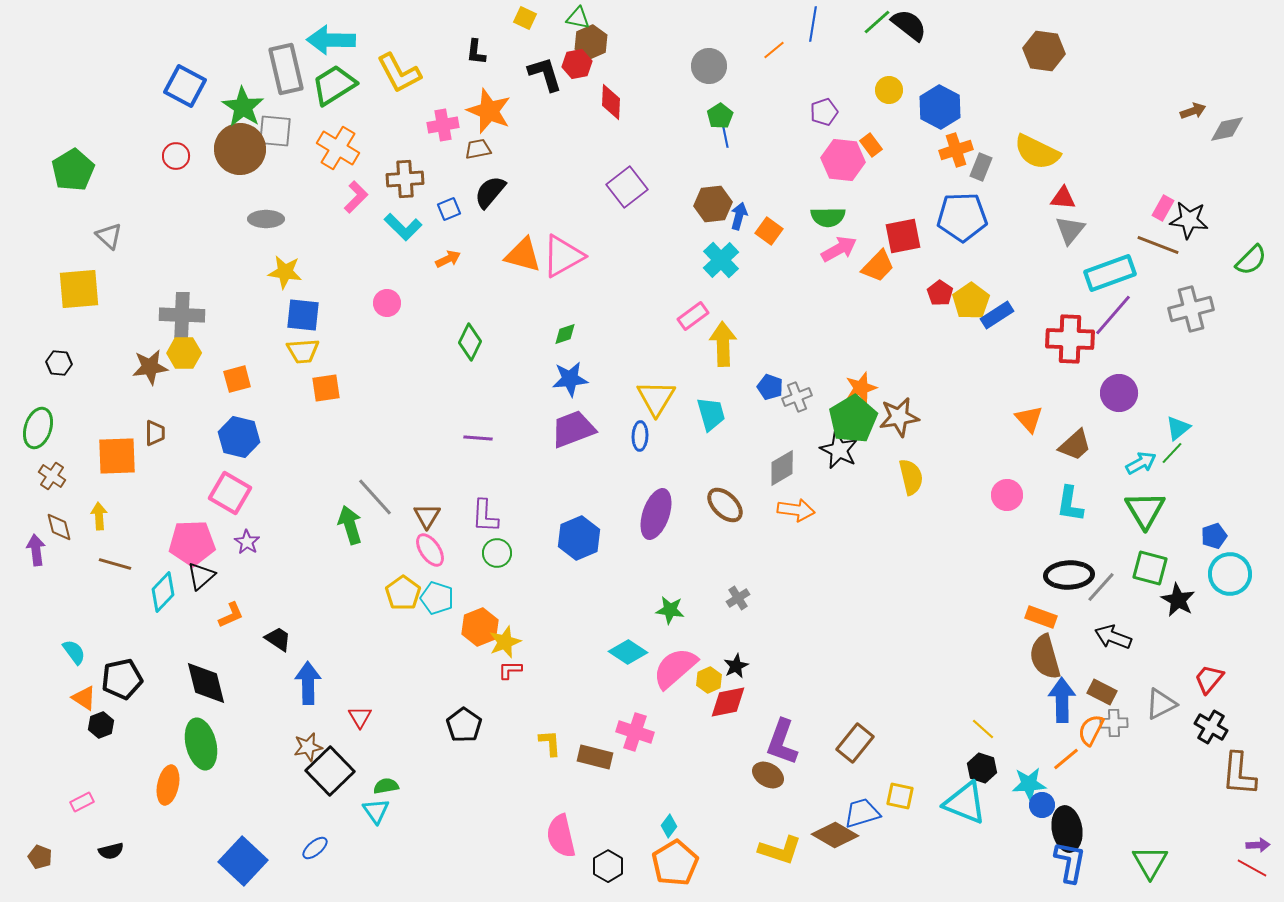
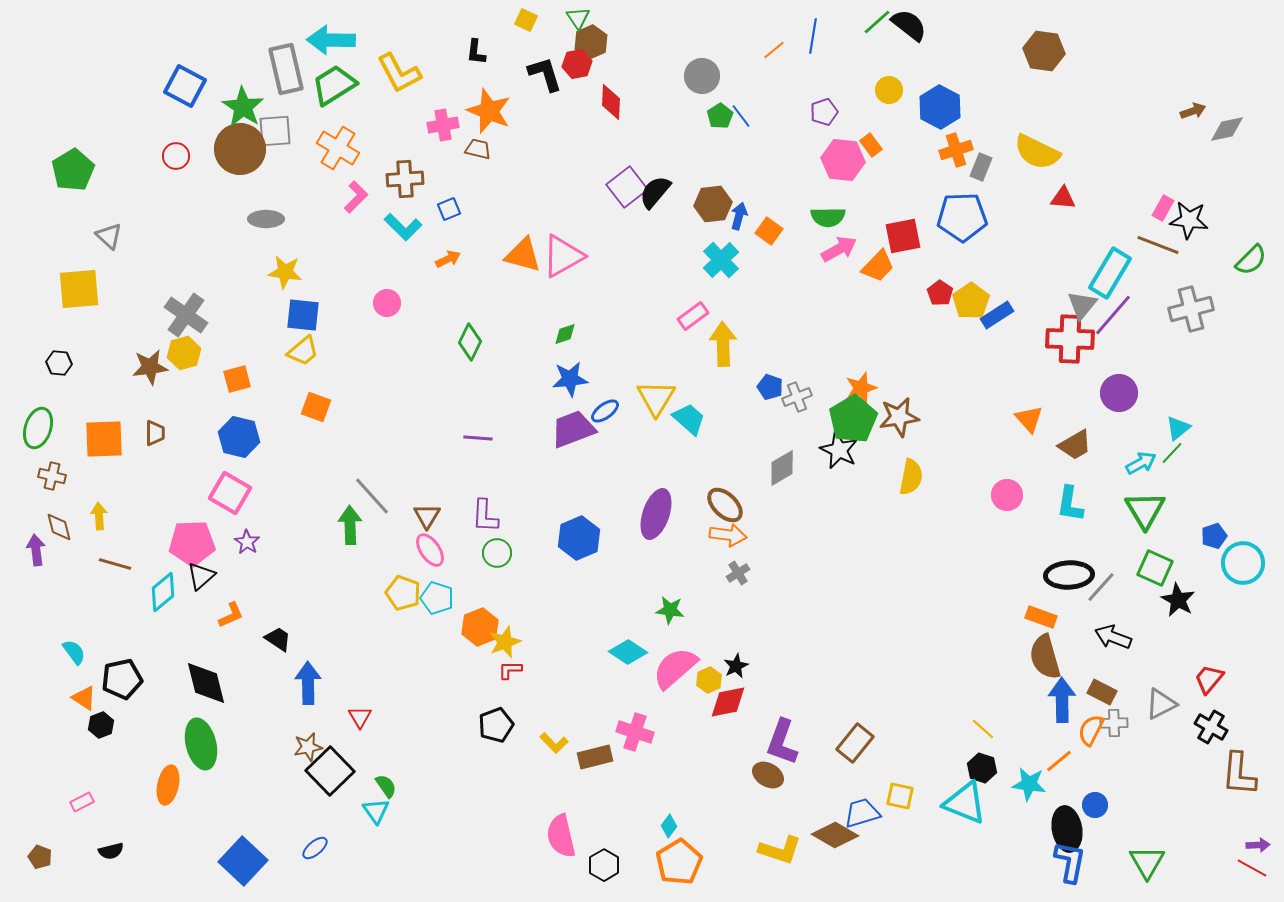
yellow square at (525, 18): moved 1 px right, 2 px down
green triangle at (578, 18): rotated 45 degrees clockwise
blue line at (813, 24): moved 12 px down
gray circle at (709, 66): moved 7 px left, 10 px down
gray square at (275, 131): rotated 9 degrees counterclockwise
blue line at (725, 135): moved 16 px right, 19 px up; rotated 25 degrees counterclockwise
brown trapezoid at (478, 149): rotated 24 degrees clockwise
black semicircle at (490, 192): moved 165 px right
gray triangle at (1070, 230): moved 12 px right, 75 px down
cyan rectangle at (1110, 273): rotated 39 degrees counterclockwise
gray cross at (182, 315): moved 4 px right; rotated 33 degrees clockwise
yellow trapezoid at (303, 351): rotated 36 degrees counterclockwise
yellow hexagon at (184, 353): rotated 16 degrees counterclockwise
orange square at (326, 388): moved 10 px left, 19 px down; rotated 28 degrees clockwise
cyan trapezoid at (711, 414): moved 22 px left, 5 px down; rotated 33 degrees counterclockwise
blue ellipse at (640, 436): moved 35 px left, 25 px up; rotated 52 degrees clockwise
brown trapezoid at (1075, 445): rotated 12 degrees clockwise
orange square at (117, 456): moved 13 px left, 17 px up
brown cross at (52, 476): rotated 20 degrees counterclockwise
yellow semicircle at (911, 477): rotated 24 degrees clockwise
gray line at (375, 497): moved 3 px left, 1 px up
orange arrow at (796, 510): moved 68 px left, 25 px down
green arrow at (350, 525): rotated 15 degrees clockwise
green square at (1150, 568): moved 5 px right; rotated 9 degrees clockwise
cyan circle at (1230, 574): moved 13 px right, 11 px up
cyan diamond at (163, 592): rotated 6 degrees clockwise
yellow pentagon at (403, 593): rotated 16 degrees counterclockwise
gray cross at (738, 598): moved 25 px up
black pentagon at (464, 725): moved 32 px right; rotated 16 degrees clockwise
yellow L-shape at (550, 743): moved 4 px right; rotated 140 degrees clockwise
brown rectangle at (595, 757): rotated 28 degrees counterclockwise
orange line at (1066, 759): moved 7 px left, 2 px down
cyan star at (1029, 784): rotated 12 degrees clockwise
green semicircle at (386, 786): rotated 65 degrees clockwise
blue circle at (1042, 805): moved 53 px right
green triangle at (1150, 862): moved 3 px left
orange pentagon at (675, 863): moved 4 px right, 1 px up
black hexagon at (608, 866): moved 4 px left, 1 px up
